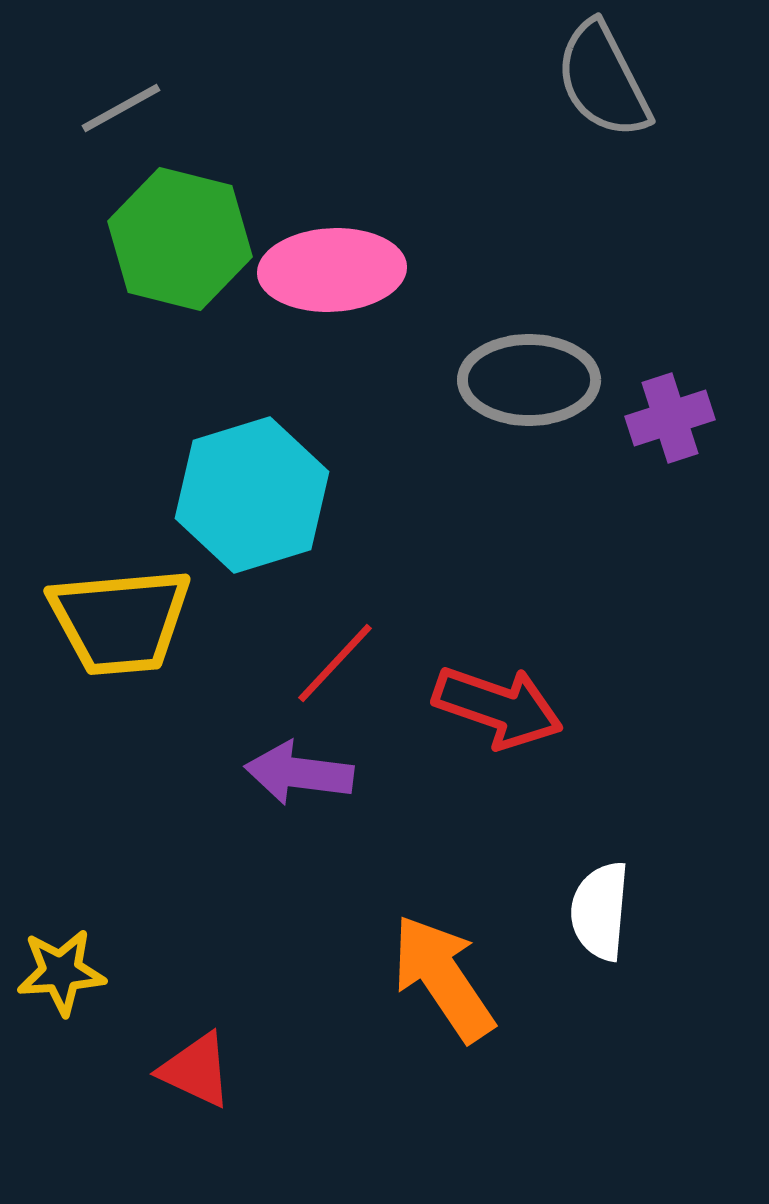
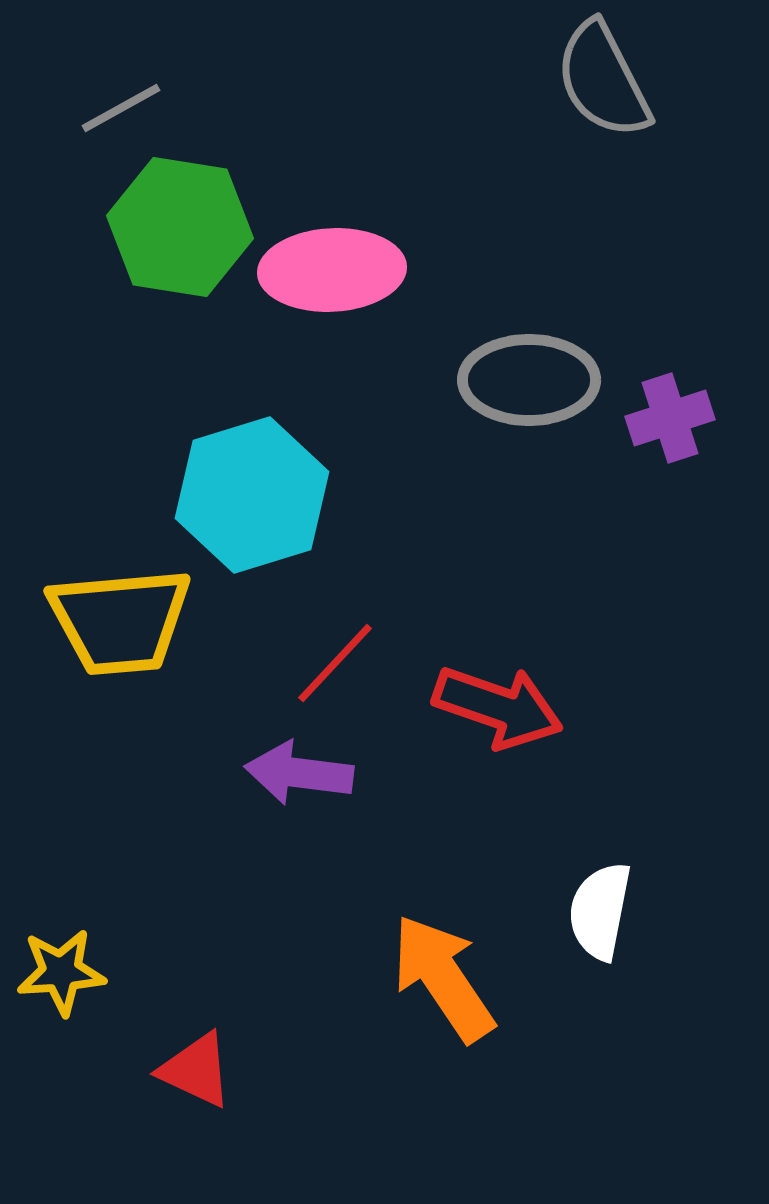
green hexagon: moved 12 px up; rotated 5 degrees counterclockwise
white semicircle: rotated 6 degrees clockwise
